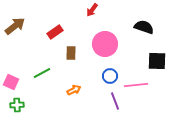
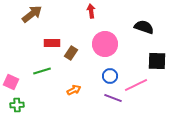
red arrow: moved 1 px left, 1 px down; rotated 136 degrees clockwise
brown arrow: moved 17 px right, 12 px up
red rectangle: moved 3 px left, 11 px down; rotated 35 degrees clockwise
brown rectangle: rotated 32 degrees clockwise
green line: moved 2 px up; rotated 12 degrees clockwise
pink line: rotated 20 degrees counterclockwise
purple line: moved 2 px left, 3 px up; rotated 48 degrees counterclockwise
